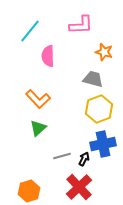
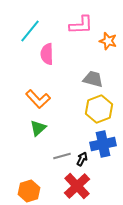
orange star: moved 4 px right, 11 px up
pink semicircle: moved 1 px left, 2 px up
black arrow: moved 2 px left
red cross: moved 2 px left, 1 px up
